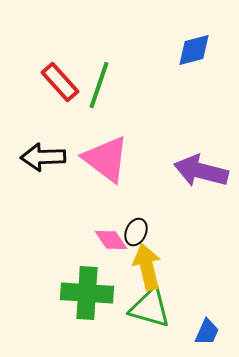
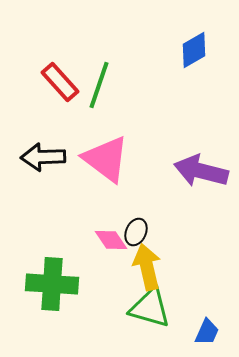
blue diamond: rotated 15 degrees counterclockwise
green cross: moved 35 px left, 9 px up
